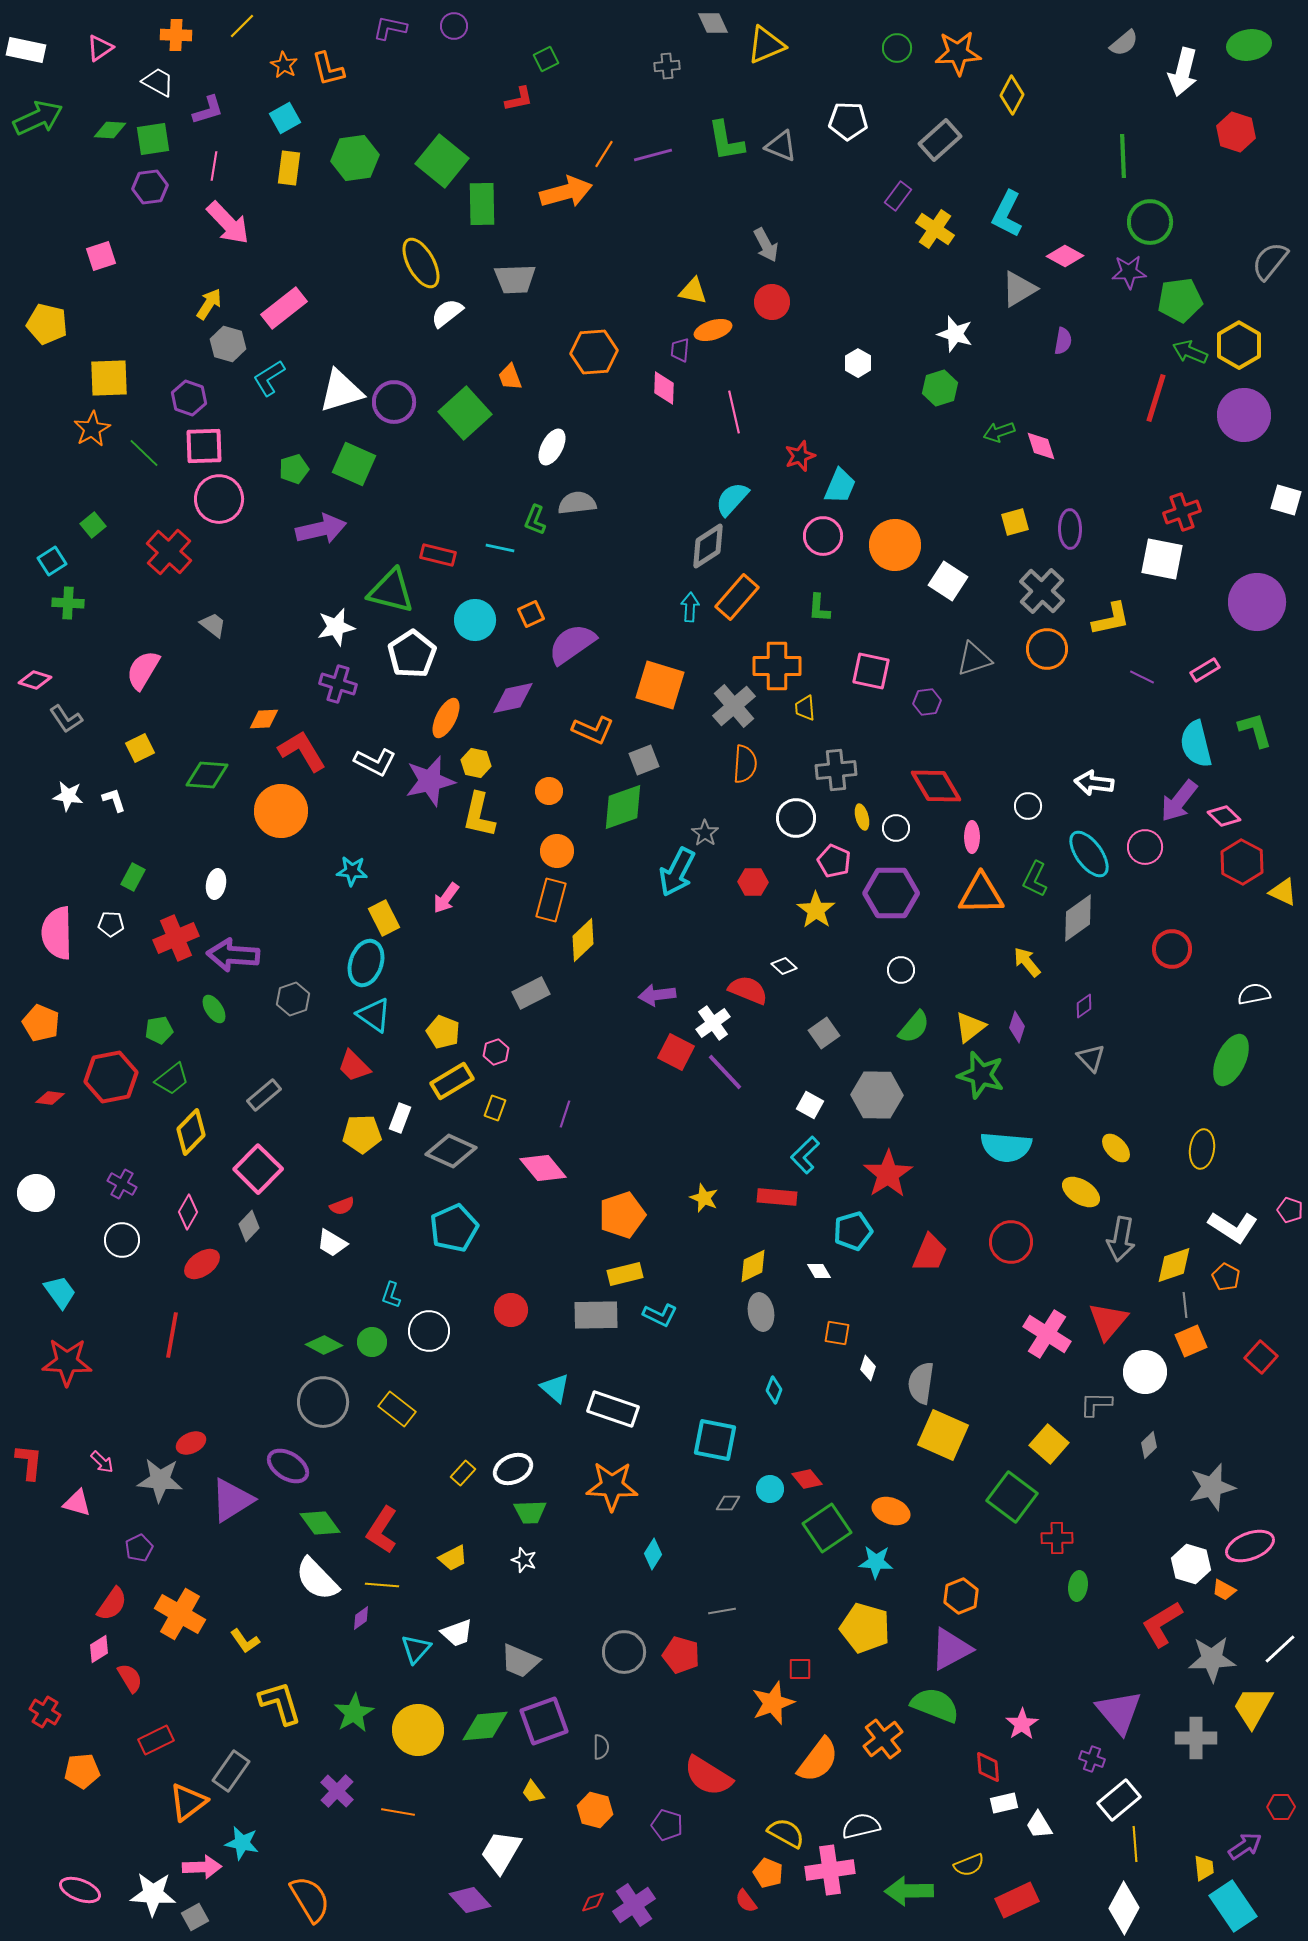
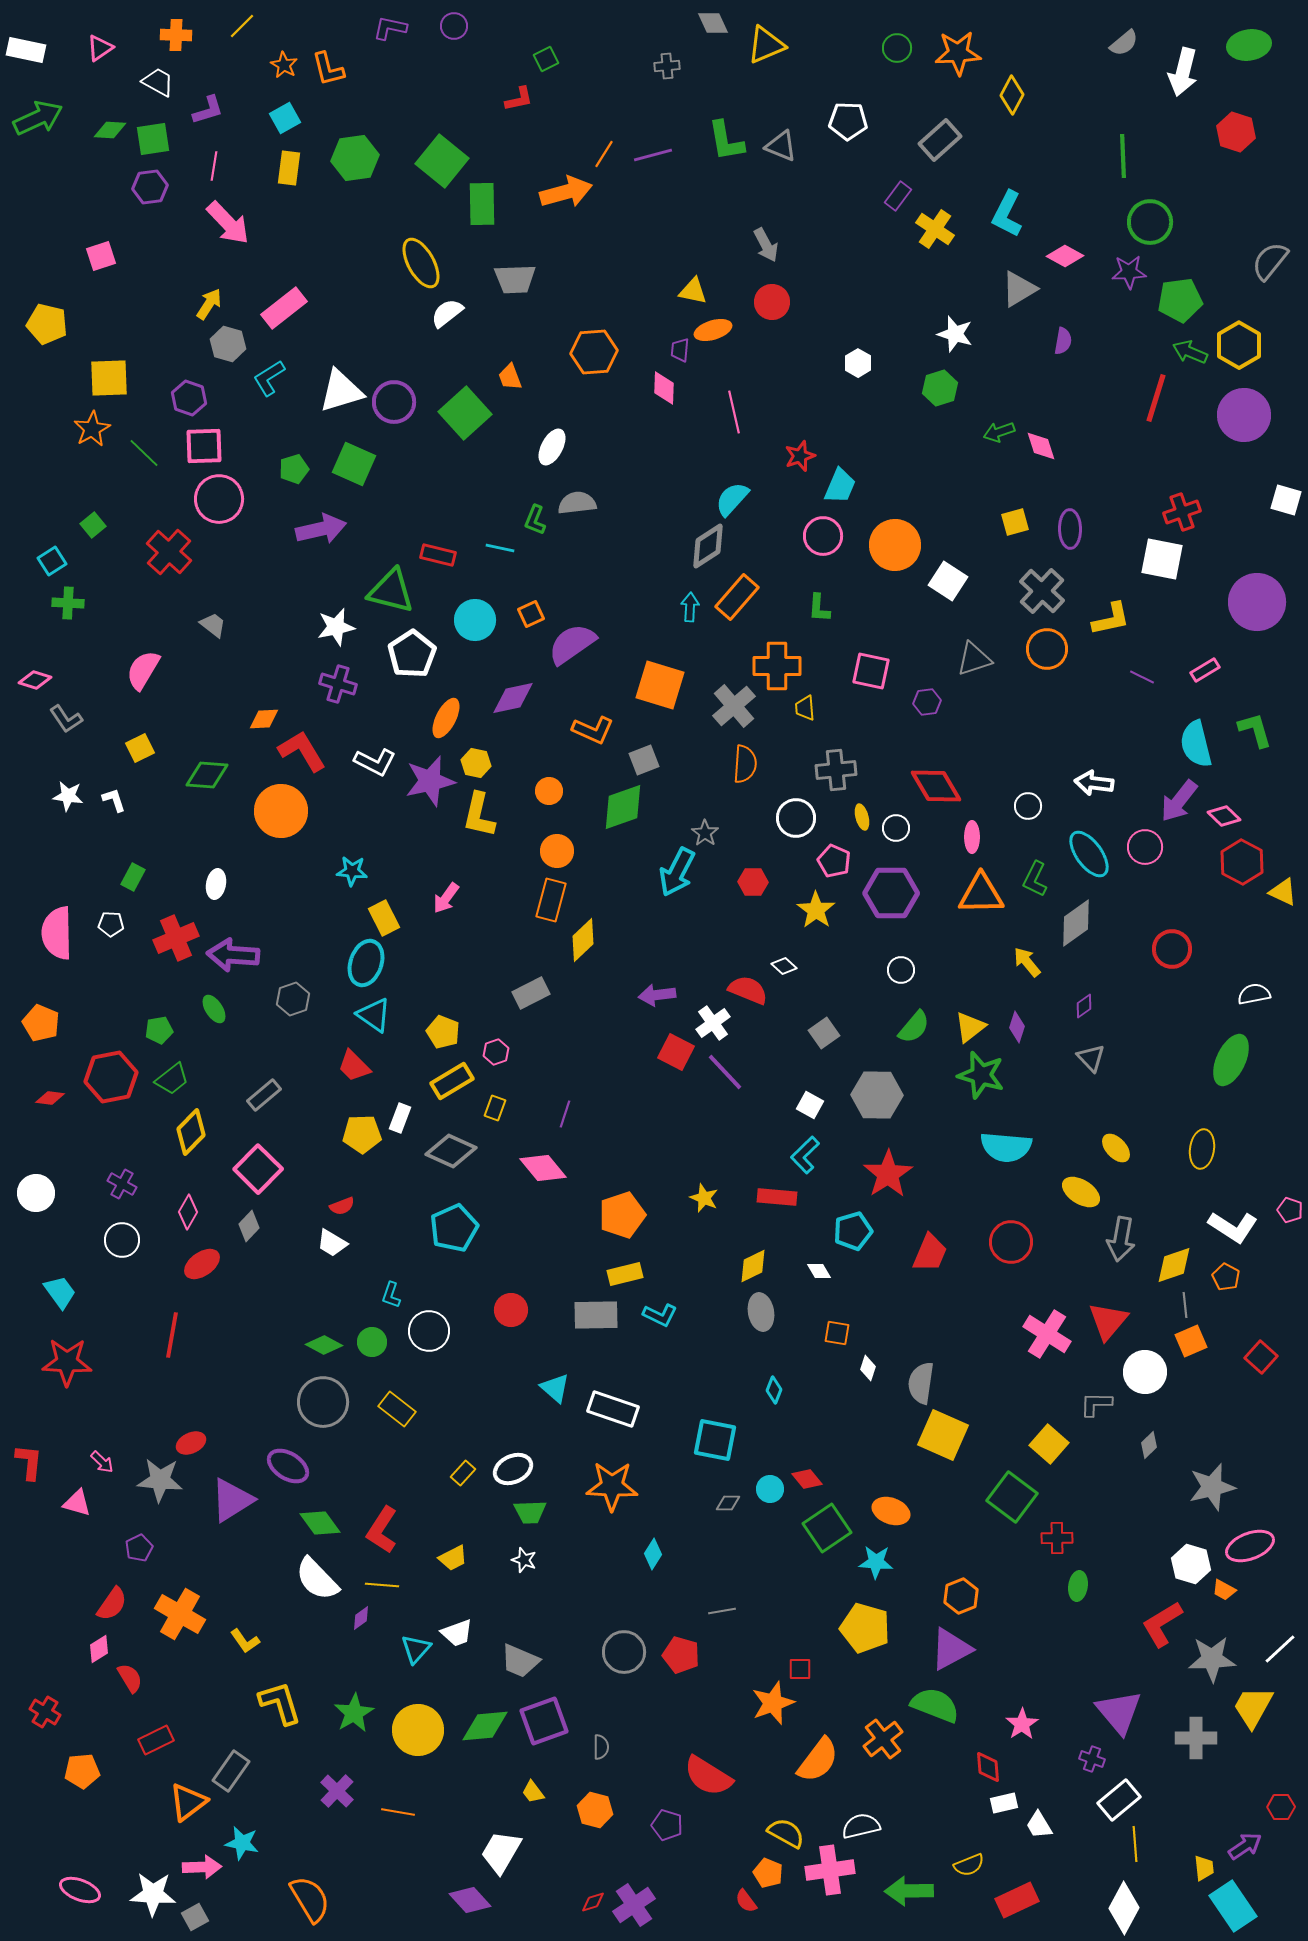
gray diamond at (1078, 918): moved 2 px left, 5 px down
